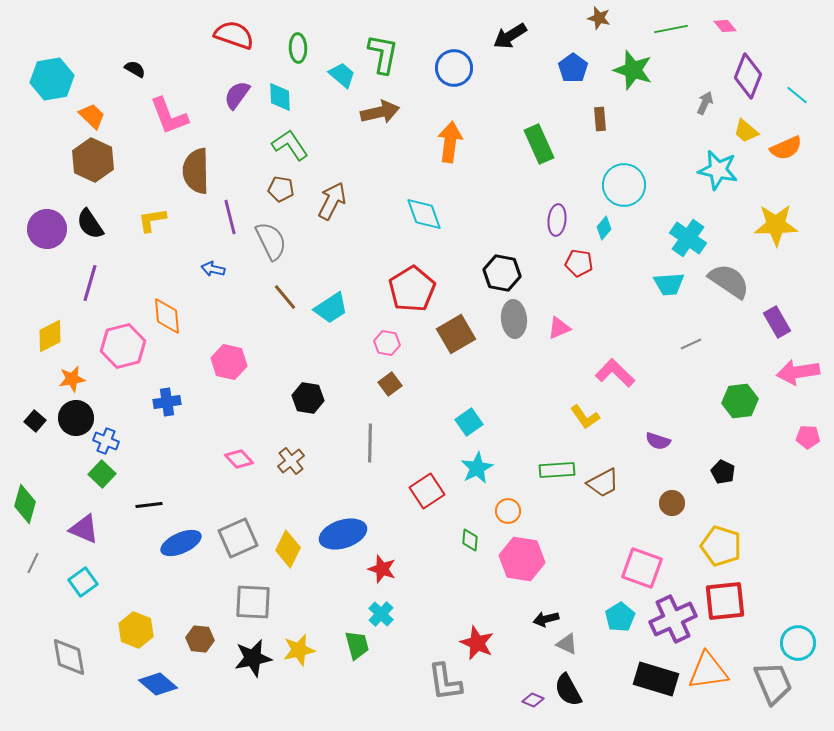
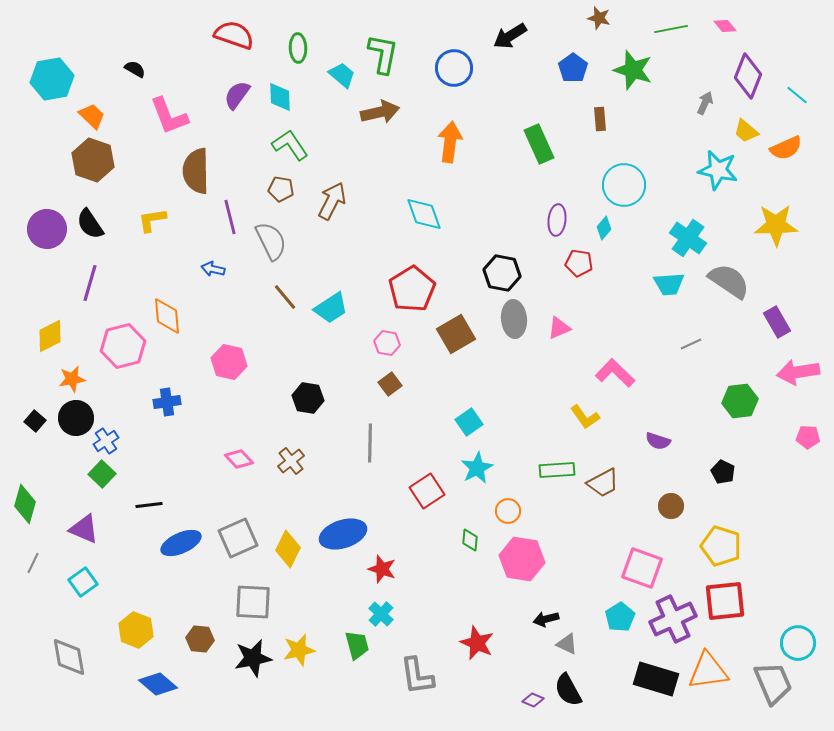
brown hexagon at (93, 160): rotated 6 degrees counterclockwise
blue cross at (106, 441): rotated 35 degrees clockwise
brown circle at (672, 503): moved 1 px left, 3 px down
gray L-shape at (445, 682): moved 28 px left, 6 px up
